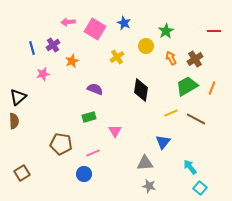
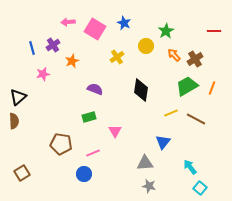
orange arrow: moved 3 px right, 3 px up; rotated 16 degrees counterclockwise
